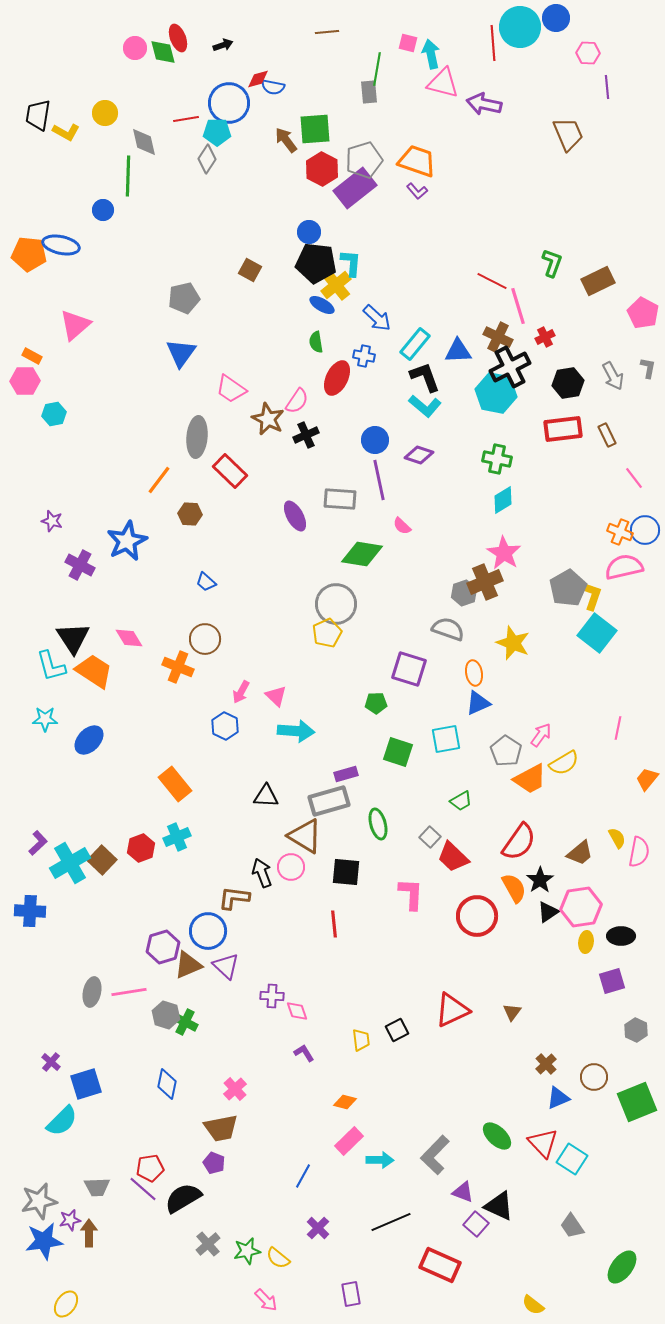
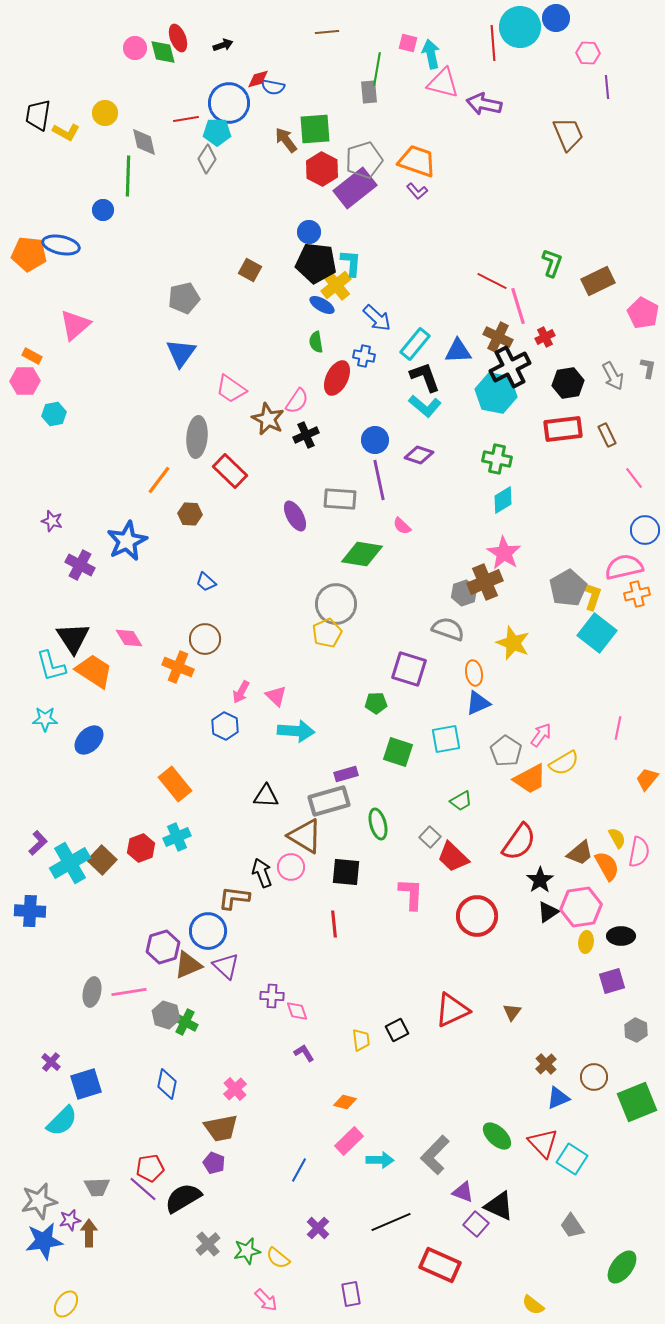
orange cross at (620, 532): moved 17 px right, 62 px down; rotated 35 degrees counterclockwise
orange semicircle at (514, 888): moved 93 px right, 22 px up
blue line at (303, 1176): moved 4 px left, 6 px up
